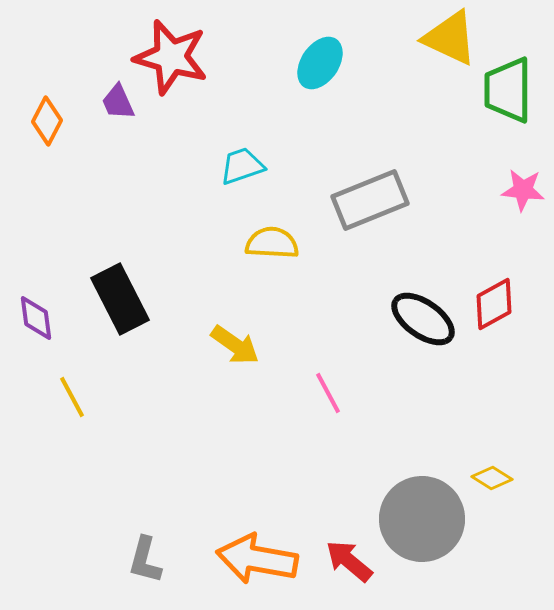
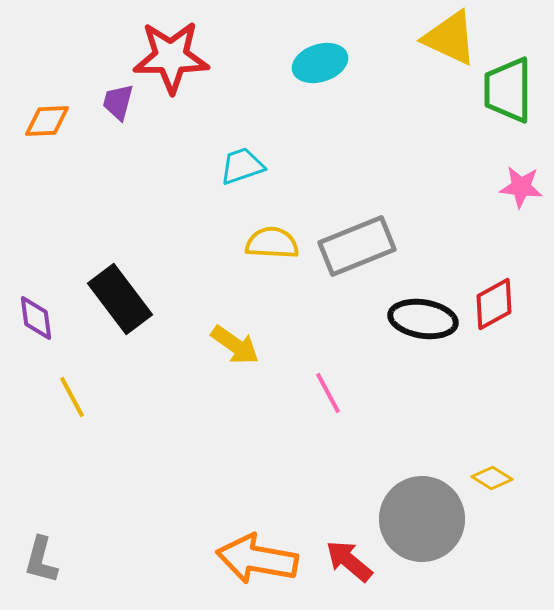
red star: rotated 16 degrees counterclockwise
cyan ellipse: rotated 38 degrees clockwise
purple trapezoid: rotated 39 degrees clockwise
orange diamond: rotated 60 degrees clockwise
pink star: moved 2 px left, 3 px up
gray rectangle: moved 13 px left, 46 px down
black rectangle: rotated 10 degrees counterclockwise
black ellipse: rotated 26 degrees counterclockwise
gray L-shape: moved 104 px left
